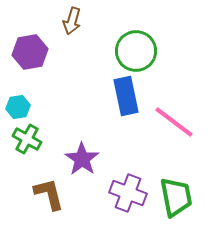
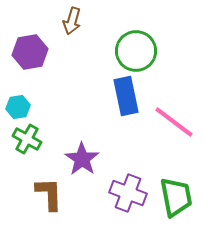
brown L-shape: rotated 12 degrees clockwise
